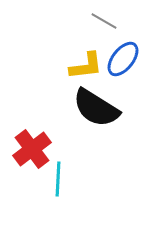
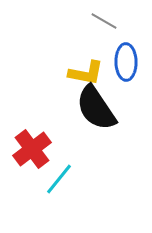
blue ellipse: moved 3 px right, 3 px down; rotated 39 degrees counterclockwise
yellow L-shape: moved 7 px down; rotated 18 degrees clockwise
black semicircle: rotated 24 degrees clockwise
cyan line: moved 1 px right; rotated 36 degrees clockwise
